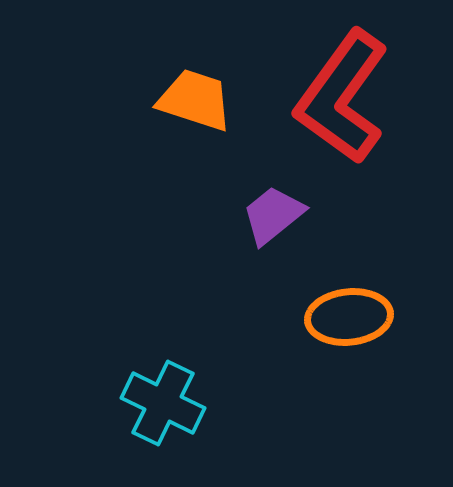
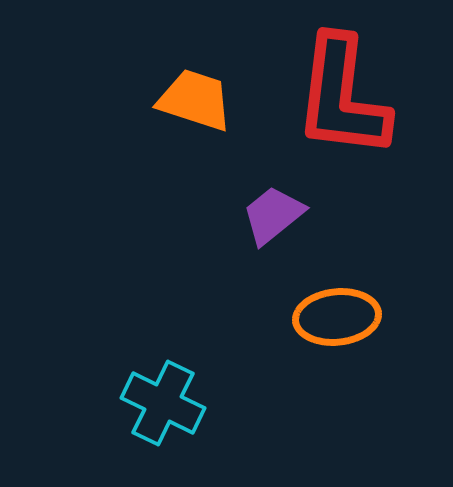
red L-shape: rotated 29 degrees counterclockwise
orange ellipse: moved 12 px left
